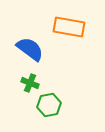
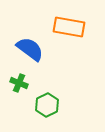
green cross: moved 11 px left
green hexagon: moved 2 px left; rotated 15 degrees counterclockwise
